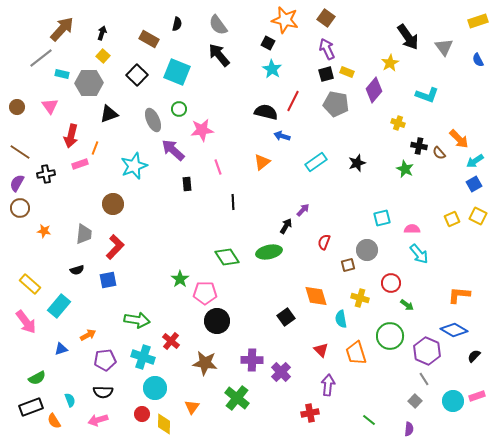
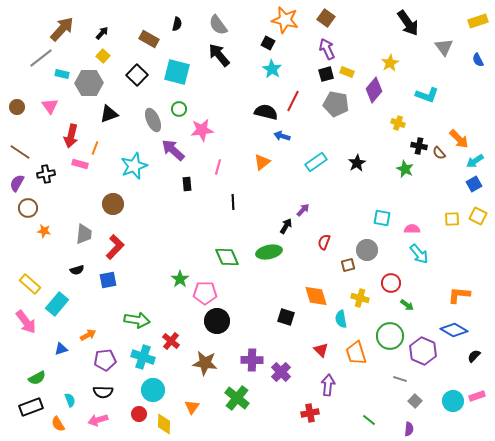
black arrow at (102, 33): rotated 24 degrees clockwise
black arrow at (408, 37): moved 14 px up
cyan square at (177, 72): rotated 8 degrees counterclockwise
black star at (357, 163): rotated 12 degrees counterclockwise
pink rectangle at (80, 164): rotated 35 degrees clockwise
pink line at (218, 167): rotated 35 degrees clockwise
brown circle at (20, 208): moved 8 px right
cyan square at (382, 218): rotated 24 degrees clockwise
yellow square at (452, 219): rotated 21 degrees clockwise
green diamond at (227, 257): rotated 10 degrees clockwise
cyan rectangle at (59, 306): moved 2 px left, 2 px up
black square at (286, 317): rotated 36 degrees counterclockwise
purple hexagon at (427, 351): moved 4 px left
gray line at (424, 379): moved 24 px left; rotated 40 degrees counterclockwise
cyan circle at (155, 388): moved 2 px left, 2 px down
red circle at (142, 414): moved 3 px left
orange semicircle at (54, 421): moved 4 px right, 3 px down
